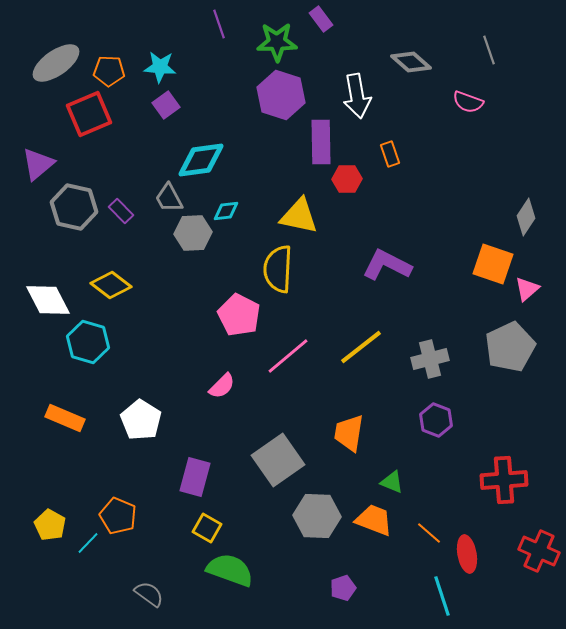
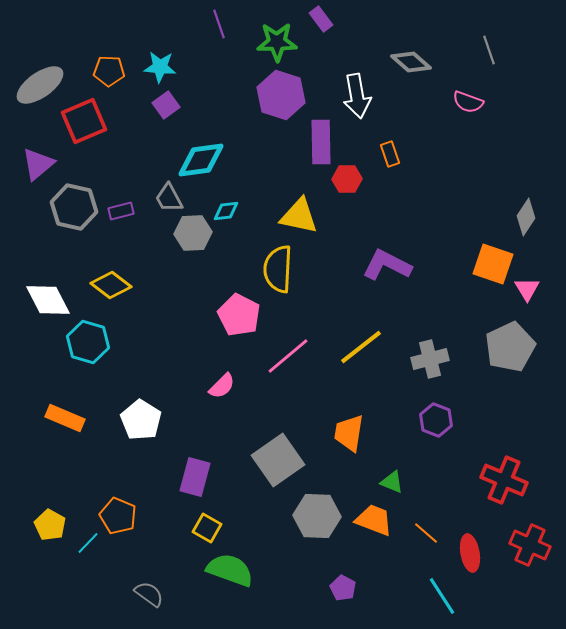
gray ellipse at (56, 63): moved 16 px left, 22 px down
red square at (89, 114): moved 5 px left, 7 px down
purple rectangle at (121, 211): rotated 60 degrees counterclockwise
pink triangle at (527, 289): rotated 20 degrees counterclockwise
red cross at (504, 480): rotated 27 degrees clockwise
orange line at (429, 533): moved 3 px left
red cross at (539, 551): moved 9 px left, 6 px up
red ellipse at (467, 554): moved 3 px right, 1 px up
purple pentagon at (343, 588): rotated 25 degrees counterclockwise
cyan line at (442, 596): rotated 15 degrees counterclockwise
